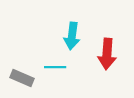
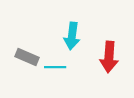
red arrow: moved 2 px right, 3 px down
gray rectangle: moved 5 px right, 21 px up
